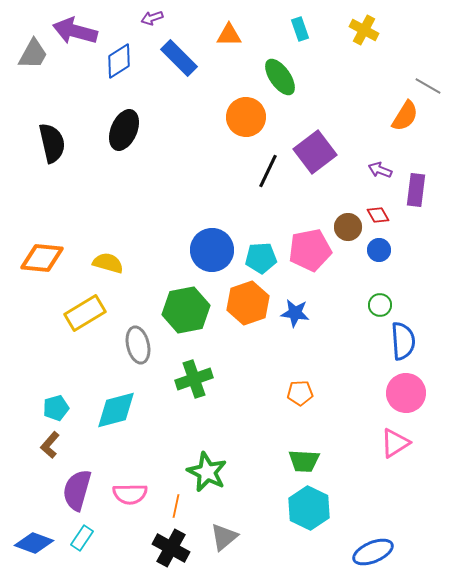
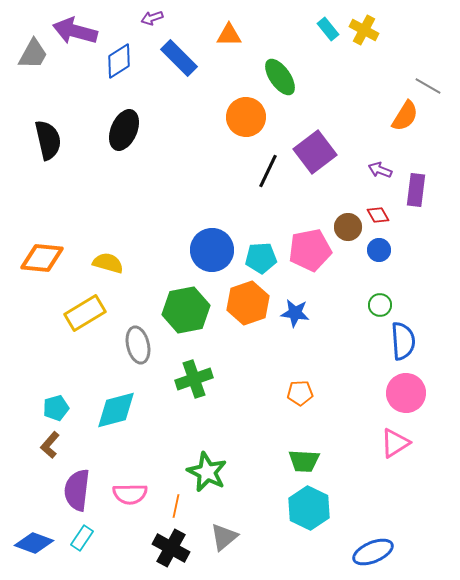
cyan rectangle at (300, 29): moved 28 px right; rotated 20 degrees counterclockwise
black semicircle at (52, 143): moved 4 px left, 3 px up
purple semicircle at (77, 490): rotated 9 degrees counterclockwise
